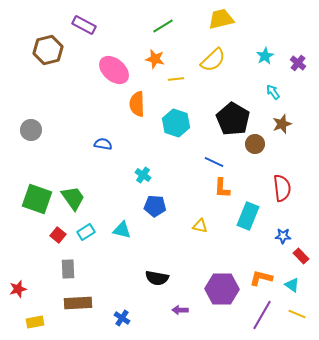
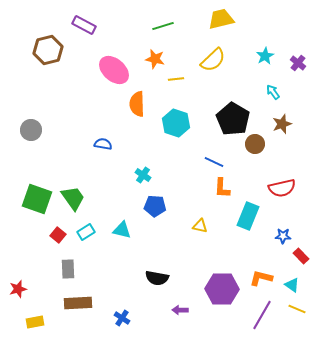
green line at (163, 26): rotated 15 degrees clockwise
red semicircle at (282, 188): rotated 84 degrees clockwise
yellow line at (297, 314): moved 5 px up
